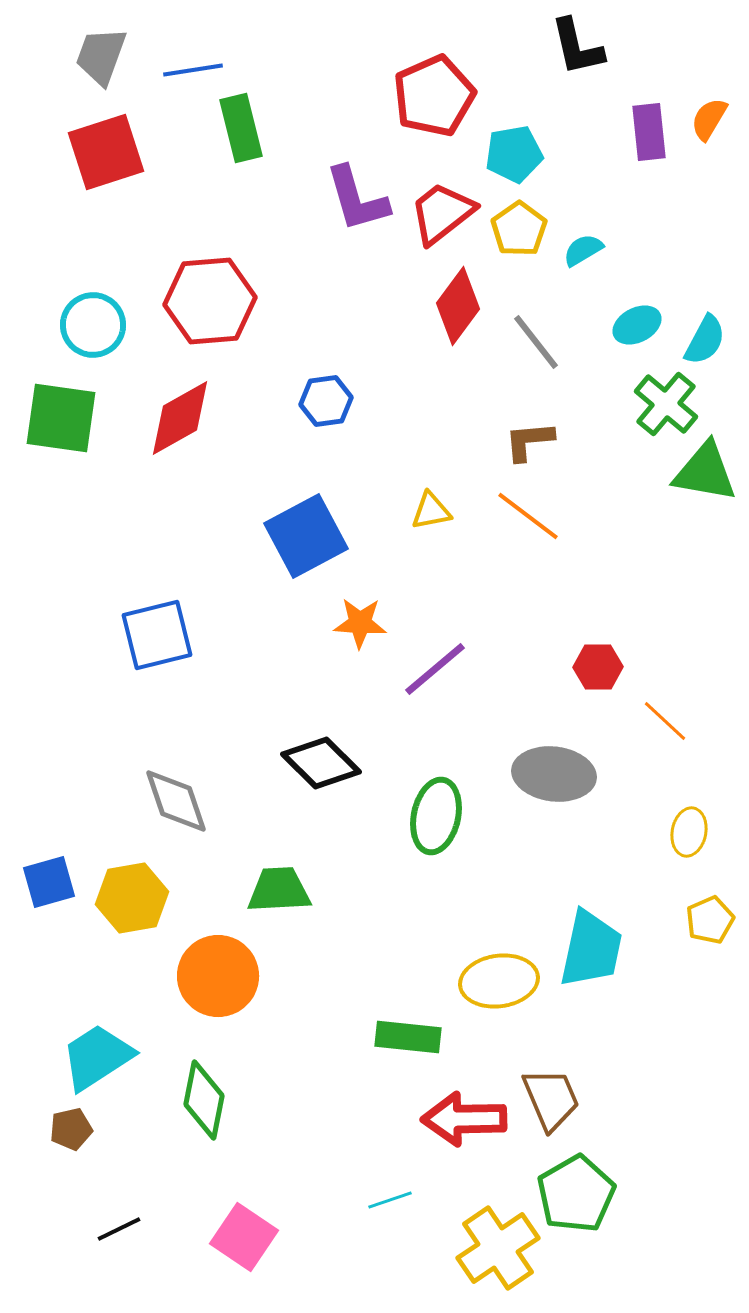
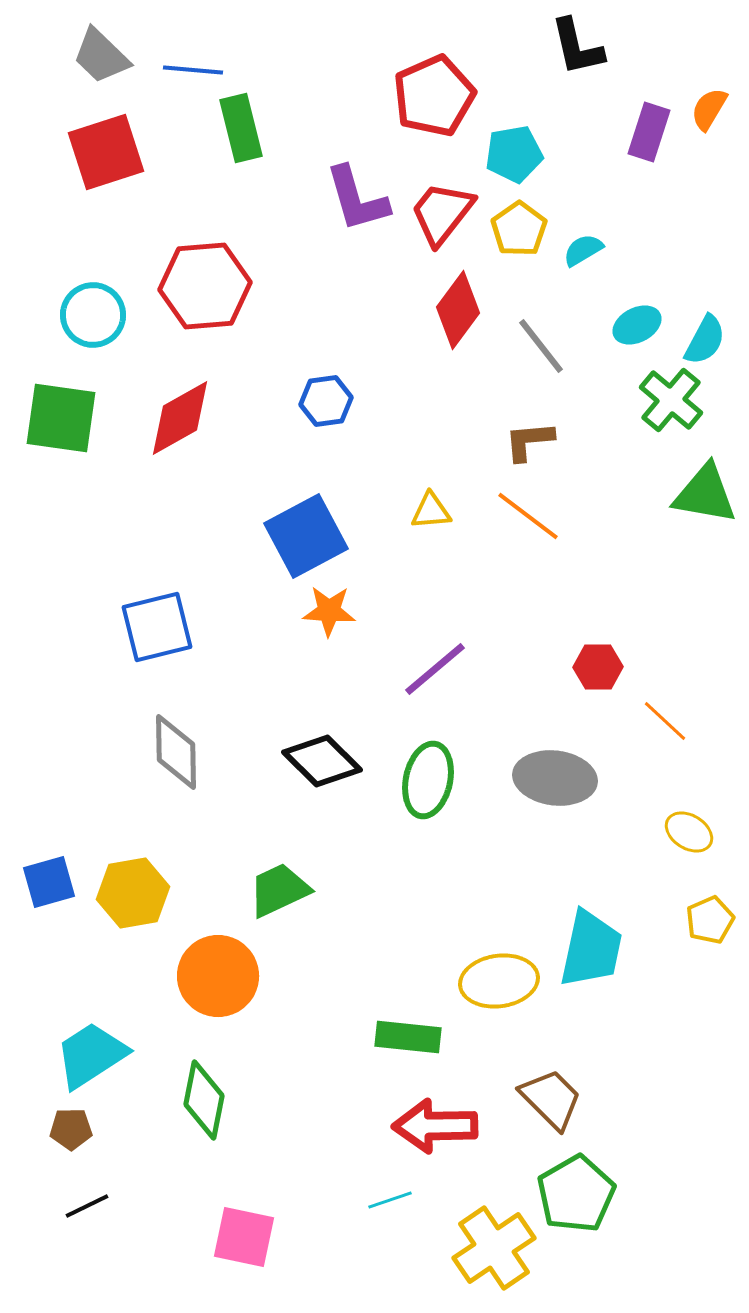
gray trapezoid at (101, 56): rotated 66 degrees counterclockwise
blue line at (193, 70): rotated 14 degrees clockwise
orange semicircle at (709, 119): moved 10 px up
purple rectangle at (649, 132): rotated 24 degrees clockwise
red trapezoid at (442, 213): rotated 14 degrees counterclockwise
red hexagon at (210, 301): moved 5 px left, 15 px up
red diamond at (458, 306): moved 4 px down
cyan circle at (93, 325): moved 10 px up
gray line at (536, 342): moved 5 px right, 4 px down
green cross at (666, 404): moved 5 px right, 4 px up
green triangle at (705, 472): moved 22 px down
yellow triangle at (431, 511): rotated 6 degrees clockwise
orange star at (360, 623): moved 31 px left, 12 px up
blue square at (157, 635): moved 8 px up
black diamond at (321, 763): moved 1 px right, 2 px up
gray ellipse at (554, 774): moved 1 px right, 4 px down
gray diamond at (176, 801): moved 49 px up; rotated 18 degrees clockwise
green ellipse at (436, 816): moved 8 px left, 36 px up
yellow ellipse at (689, 832): rotated 69 degrees counterclockwise
green trapezoid at (279, 890): rotated 22 degrees counterclockwise
yellow hexagon at (132, 898): moved 1 px right, 5 px up
cyan trapezoid at (97, 1057): moved 6 px left, 2 px up
brown trapezoid at (551, 1099): rotated 22 degrees counterclockwise
red arrow at (464, 1119): moved 29 px left, 7 px down
brown pentagon at (71, 1129): rotated 12 degrees clockwise
black line at (119, 1229): moved 32 px left, 23 px up
pink square at (244, 1237): rotated 22 degrees counterclockwise
yellow cross at (498, 1248): moved 4 px left
